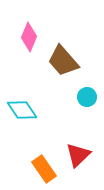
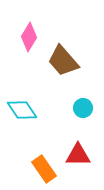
pink diamond: rotated 8 degrees clockwise
cyan circle: moved 4 px left, 11 px down
red triangle: rotated 44 degrees clockwise
